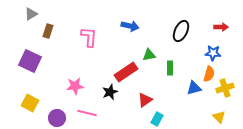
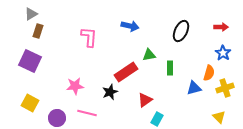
brown rectangle: moved 10 px left
blue star: moved 10 px right; rotated 28 degrees clockwise
orange semicircle: moved 1 px up
